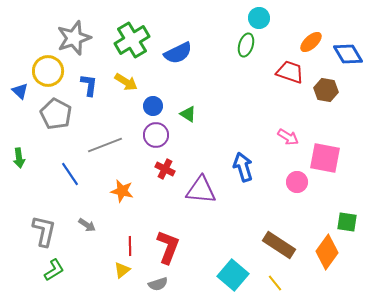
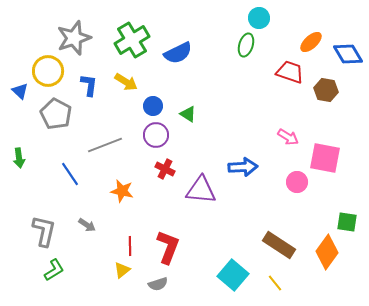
blue arrow: rotated 104 degrees clockwise
